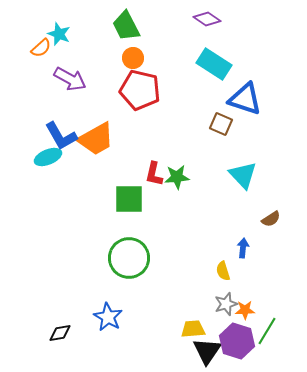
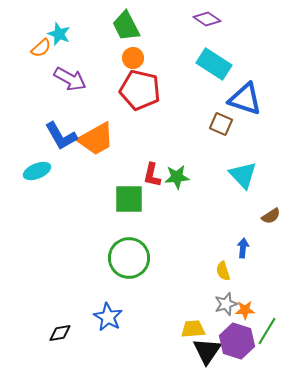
cyan ellipse: moved 11 px left, 14 px down
red L-shape: moved 2 px left, 1 px down
brown semicircle: moved 3 px up
